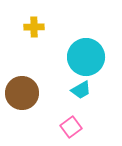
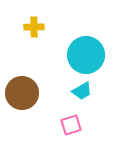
cyan circle: moved 2 px up
cyan trapezoid: moved 1 px right, 1 px down
pink square: moved 2 px up; rotated 20 degrees clockwise
